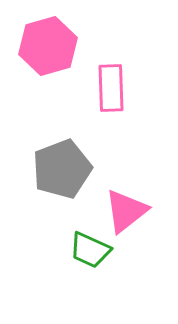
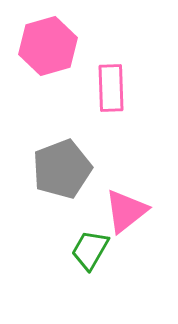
green trapezoid: rotated 96 degrees clockwise
